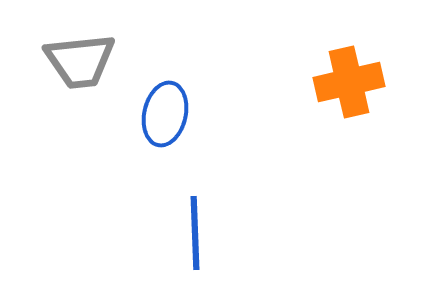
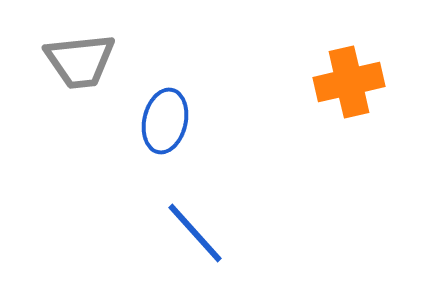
blue ellipse: moved 7 px down
blue line: rotated 40 degrees counterclockwise
